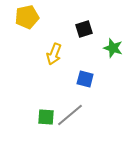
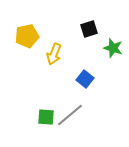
yellow pentagon: moved 19 px down
black square: moved 5 px right
blue square: rotated 24 degrees clockwise
